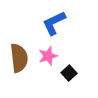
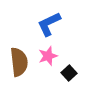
blue L-shape: moved 5 px left, 1 px down
brown semicircle: moved 4 px down
